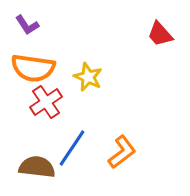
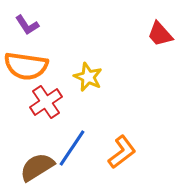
orange semicircle: moved 7 px left, 2 px up
brown semicircle: rotated 39 degrees counterclockwise
